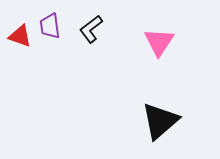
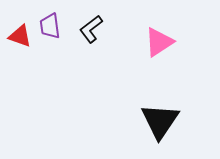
pink triangle: rotated 24 degrees clockwise
black triangle: rotated 15 degrees counterclockwise
